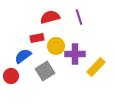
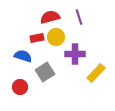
yellow circle: moved 9 px up
blue semicircle: rotated 54 degrees clockwise
yellow rectangle: moved 6 px down
gray square: moved 1 px down
red circle: moved 9 px right, 11 px down
